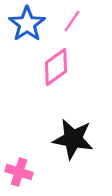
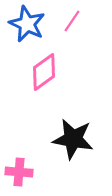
blue star: rotated 12 degrees counterclockwise
pink diamond: moved 12 px left, 5 px down
pink cross: rotated 12 degrees counterclockwise
